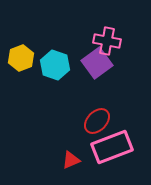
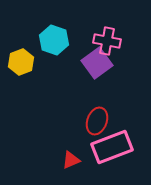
yellow hexagon: moved 4 px down
cyan hexagon: moved 1 px left, 25 px up
red ellipse: rotated 24 degrees counterclockwise
